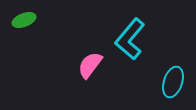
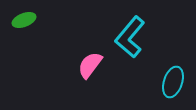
cyan L-shape: moved 2 px up
